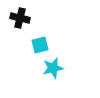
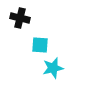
cyan square: rotated 18 degrees clockwise
